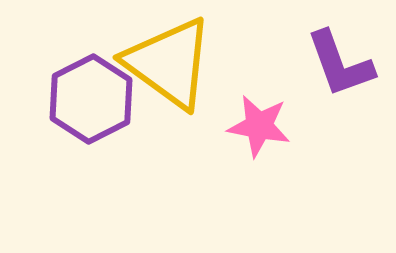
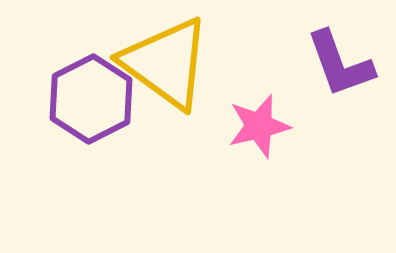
yellow triangle: moved 3 px left
pink star: rotated 24 degrees counterclockwise
